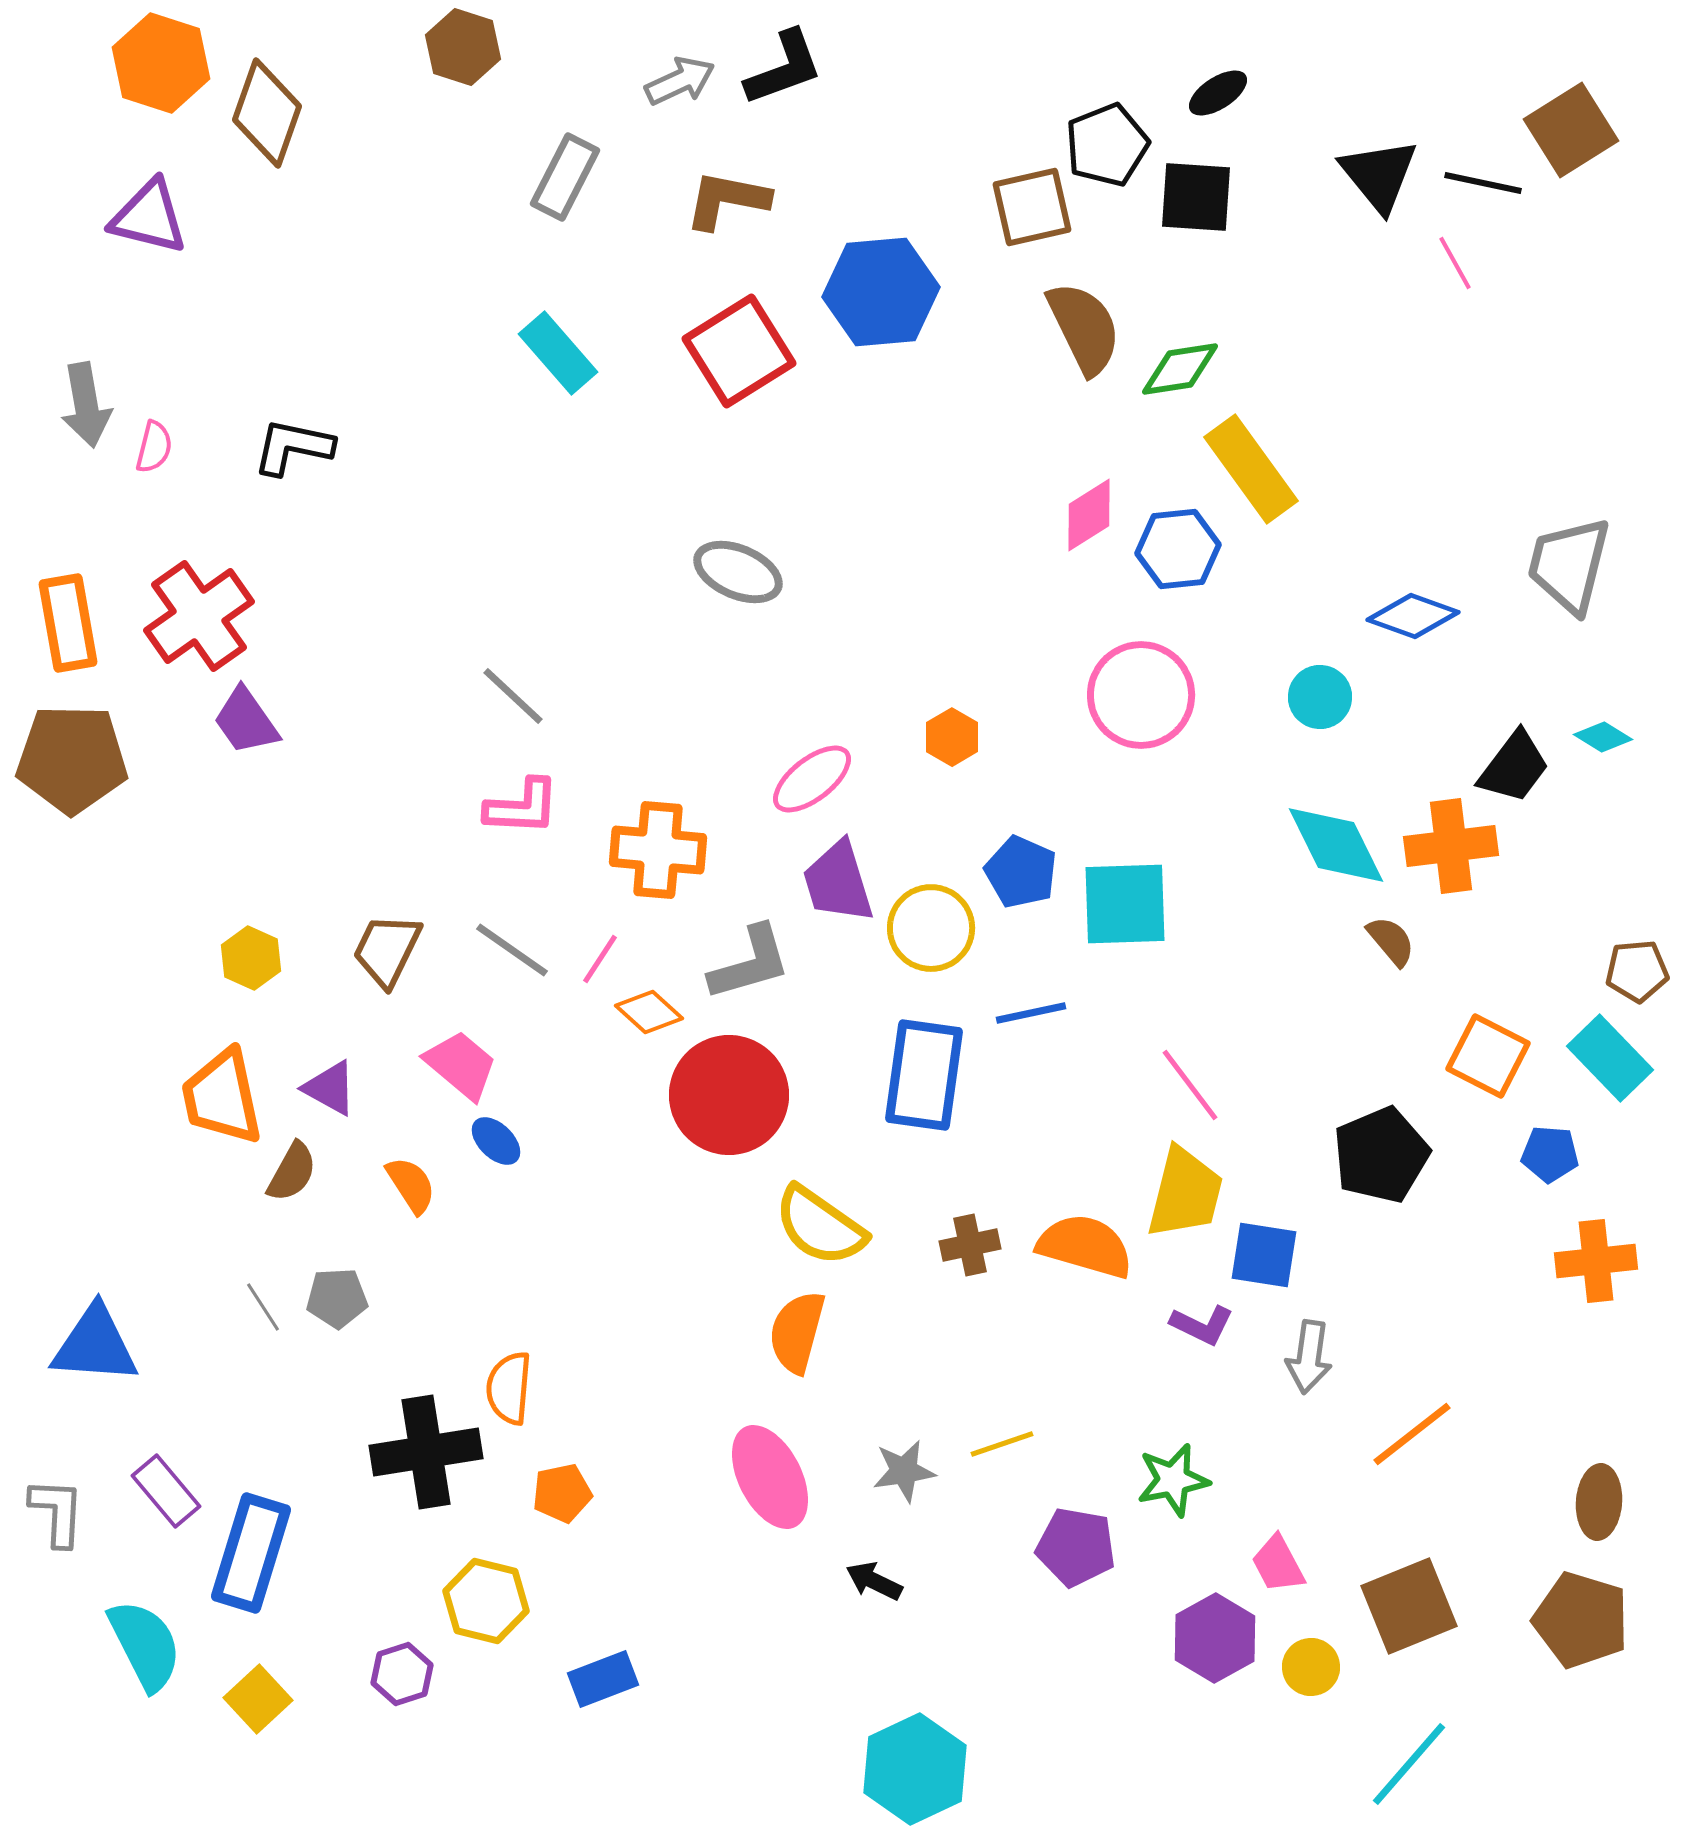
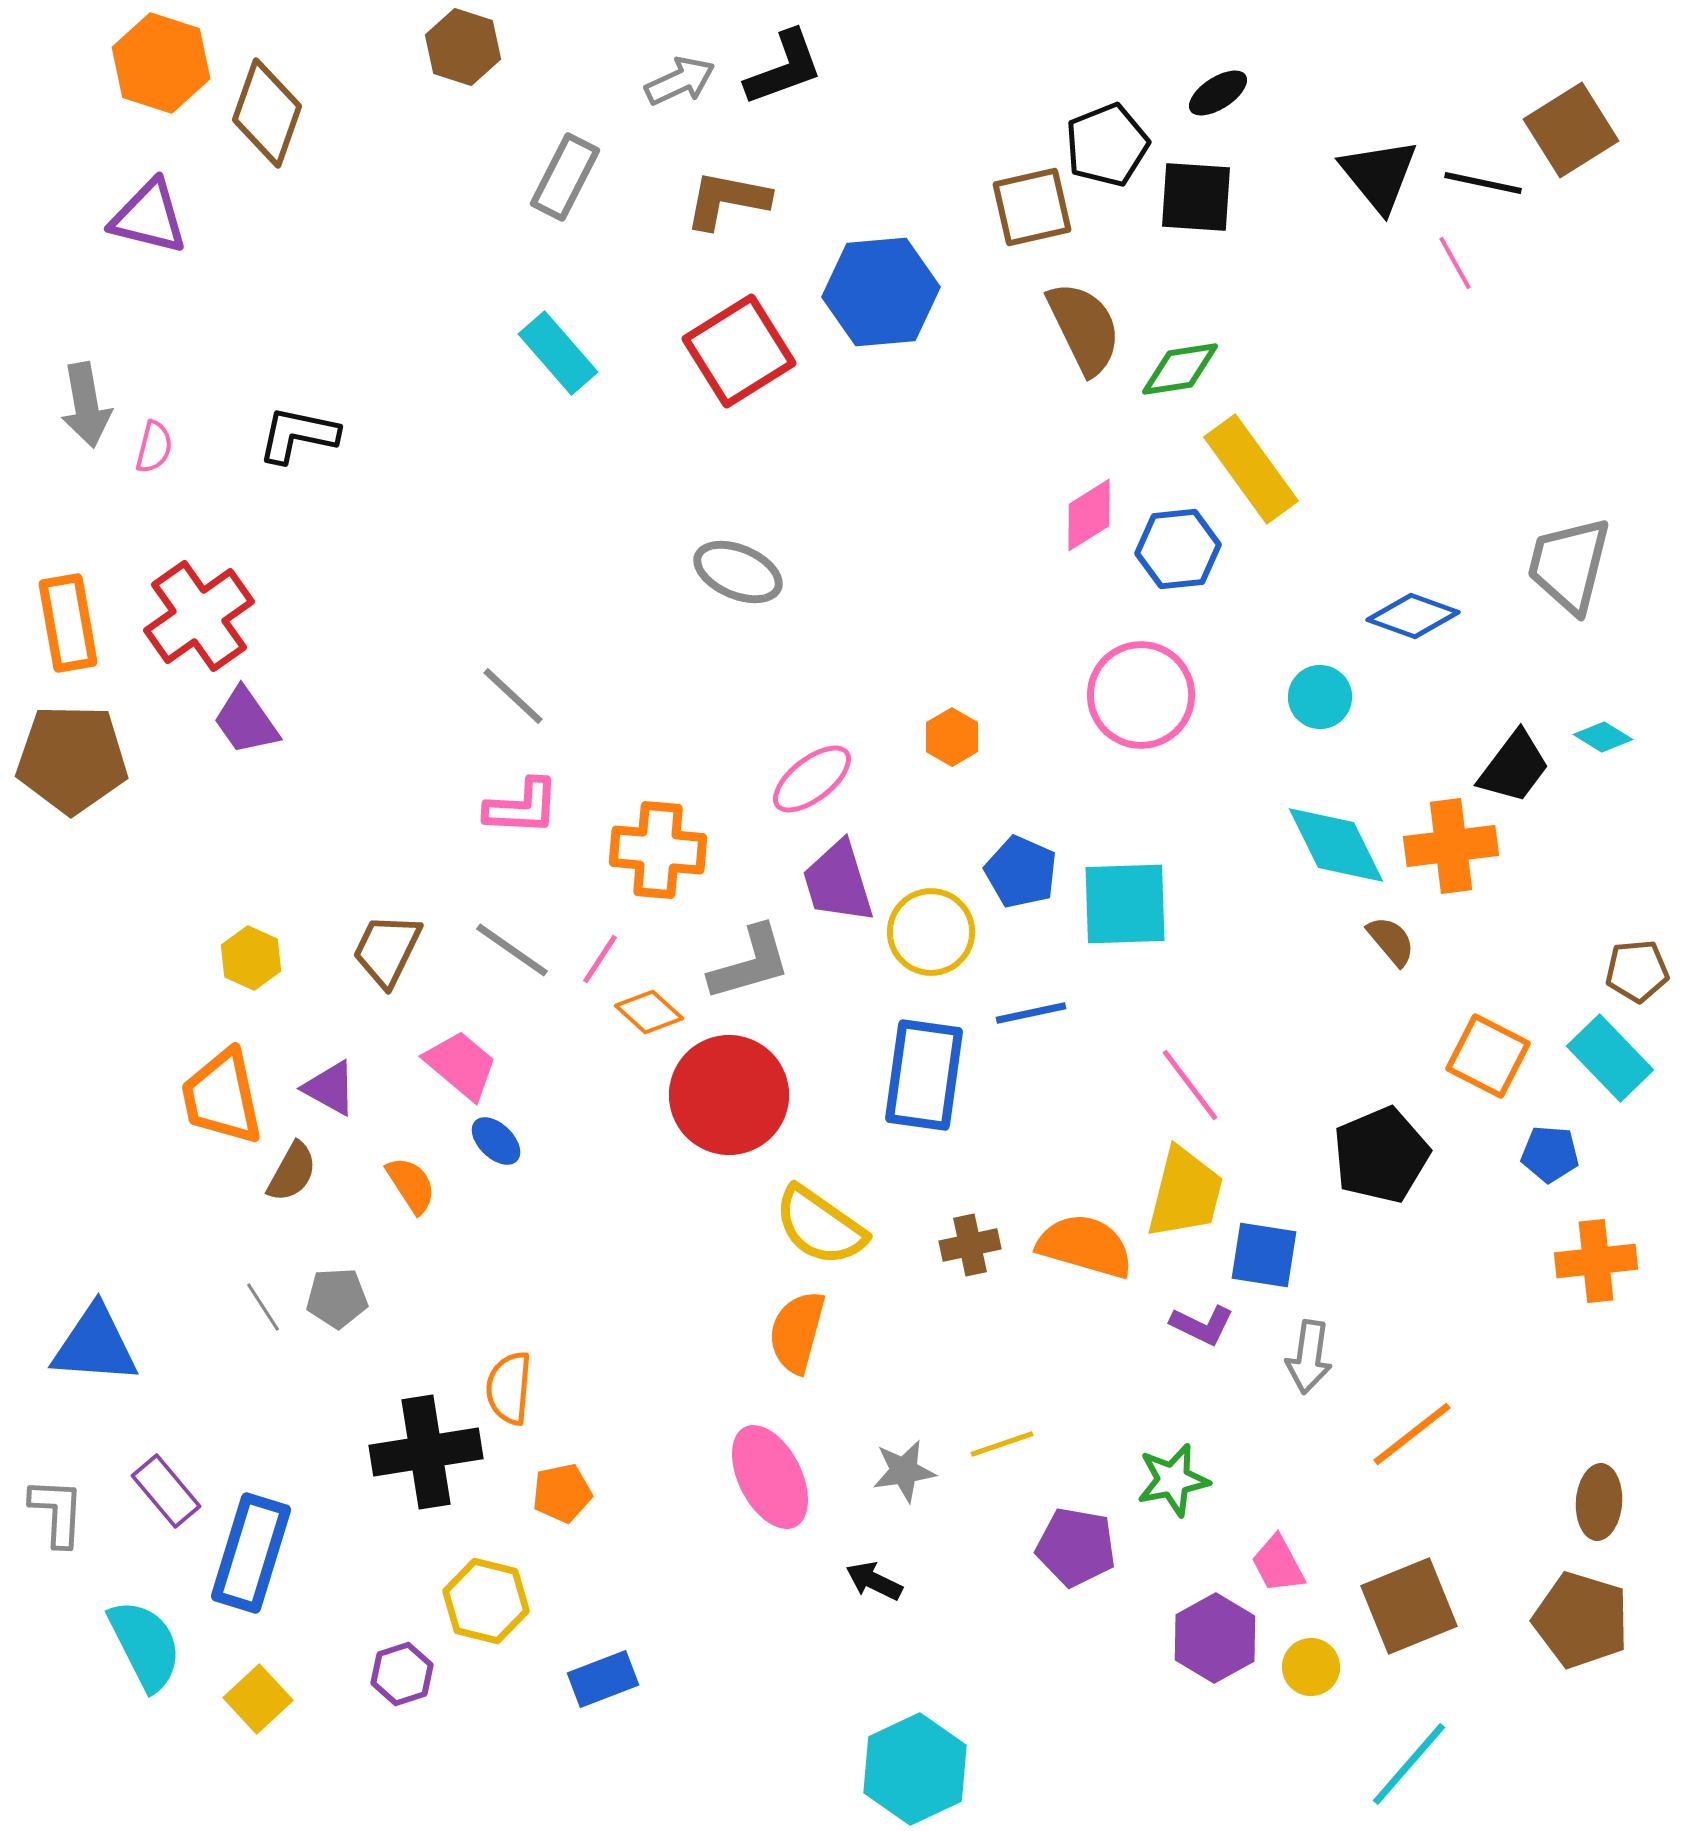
black L-shape at (293, 447): moved 5 px right, 12 px up
yellow circle at (931, 928): moved 4 px down
